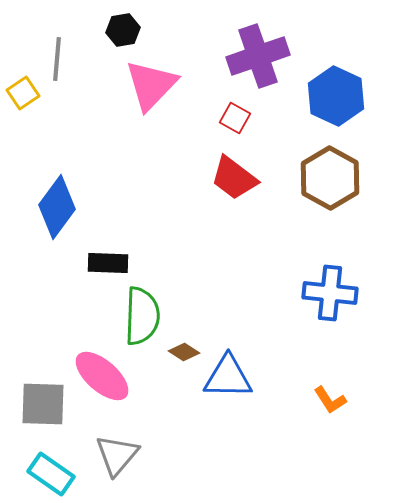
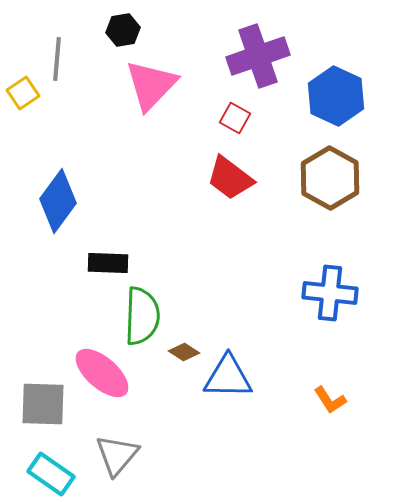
red trapezoid: moved 4 px left
blue diamond: moved 1 px right, 6 px up
pink ellipse: moved 3 px up
